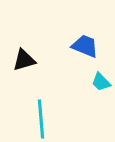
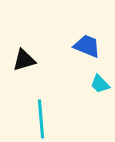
blue trapezoid: moved 2 px right
cyan trapezoid: moved 1 px left, 2 px down
